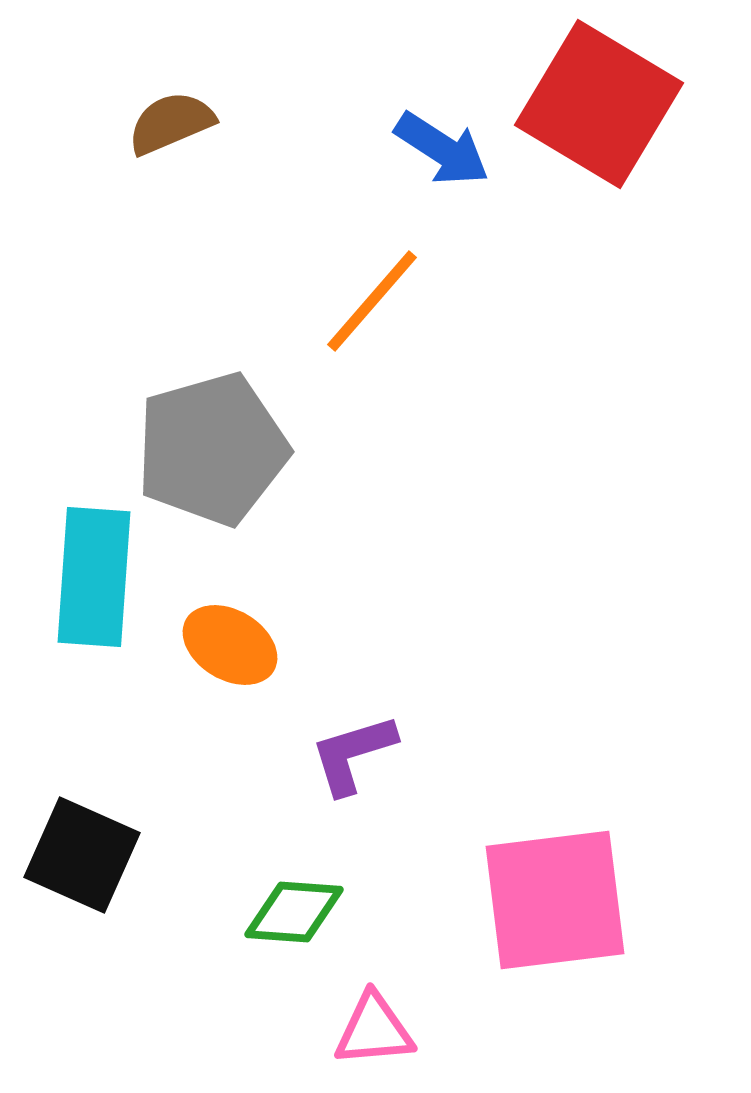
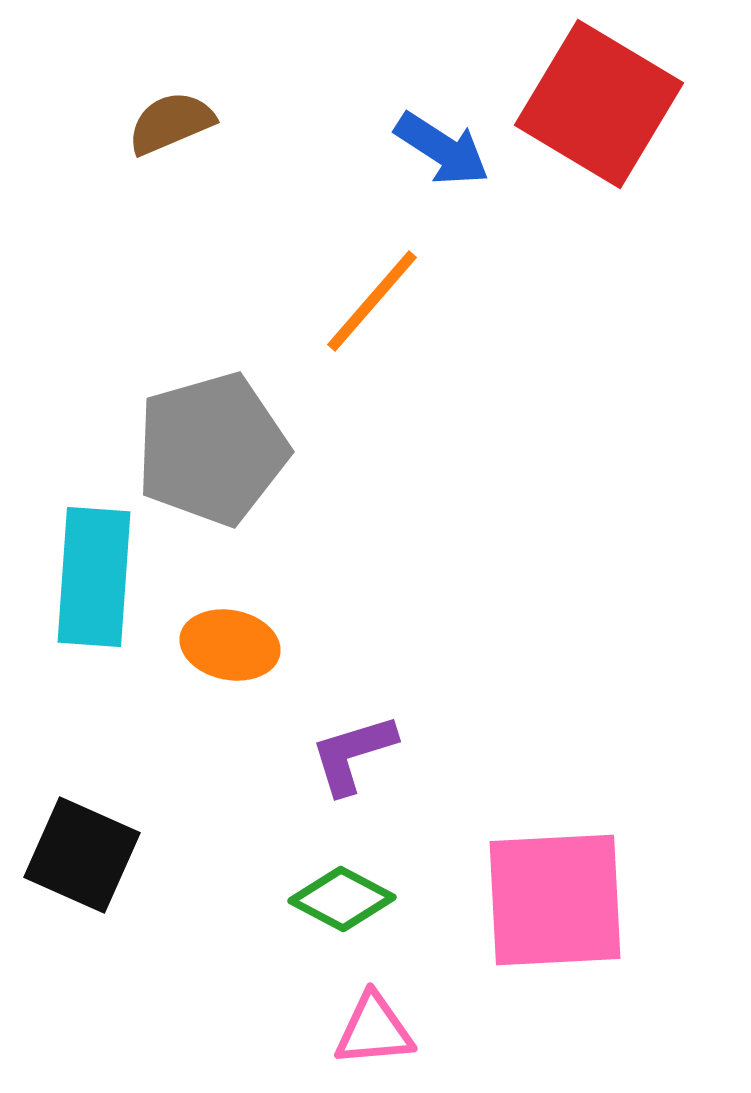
orange ellipse: rotated 20 degrees counterclockwise
pink square: rotated 4 degrees clockwise
green diamond: moved 48 px right, 13 px up; rotated 24 degrees clockwise
